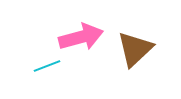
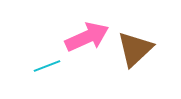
pink arrow: moved 6 px right; rotated 9 degrees counterclockwise
